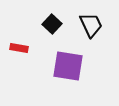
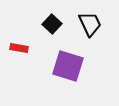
black trapezoid: moved 1 px left, 1 px up
purple square: rotated 8 degrees clockwise
